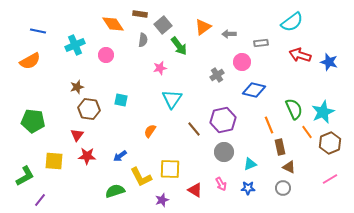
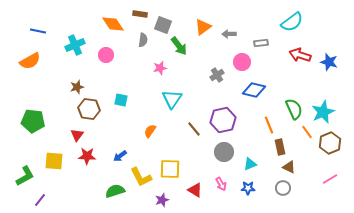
gray square at (163, 25): rotated 30 degrees counterclockwise
